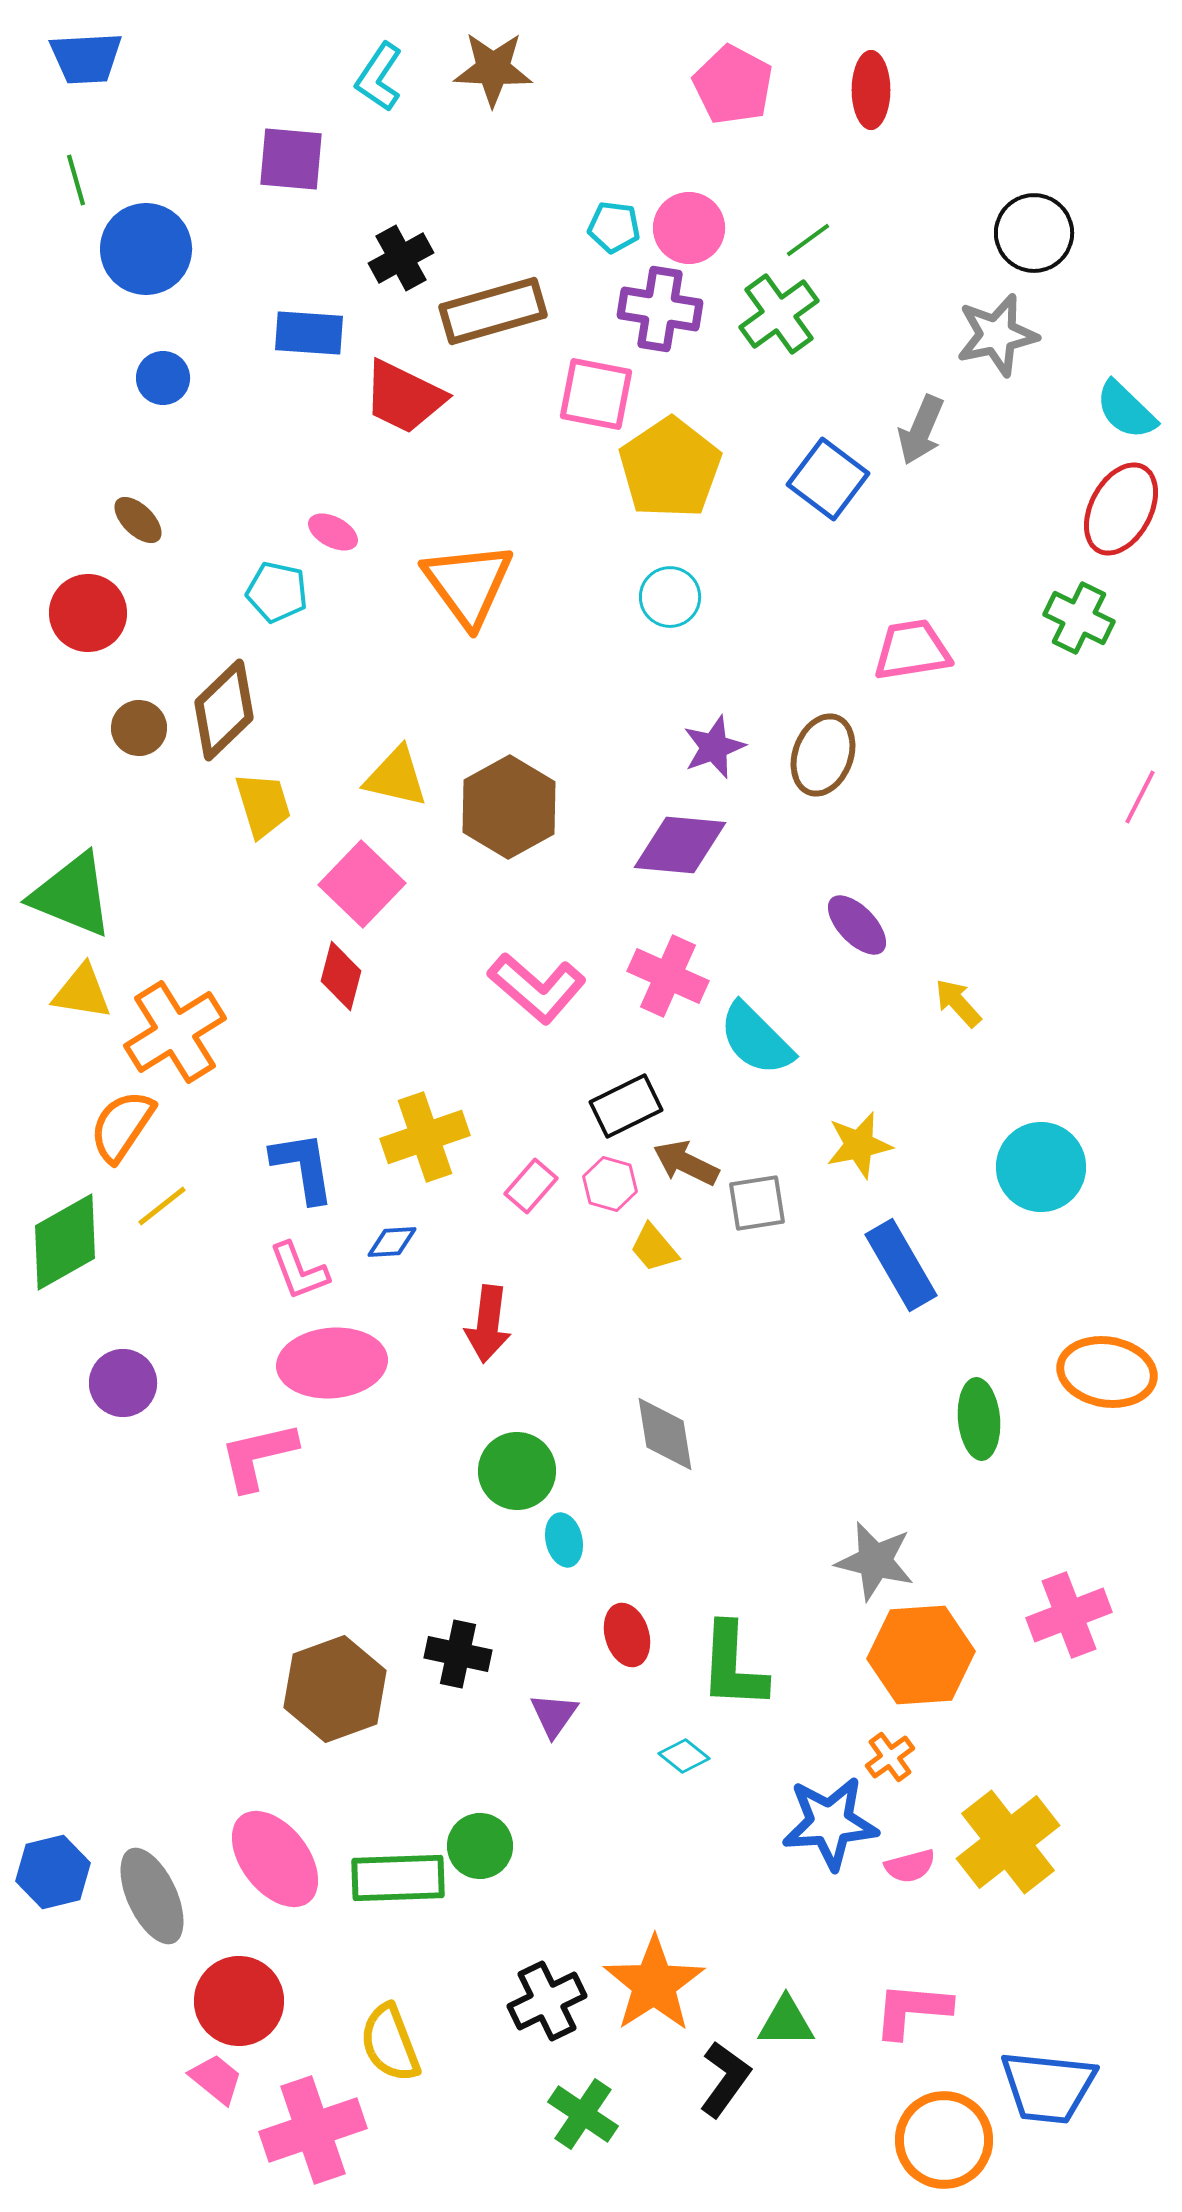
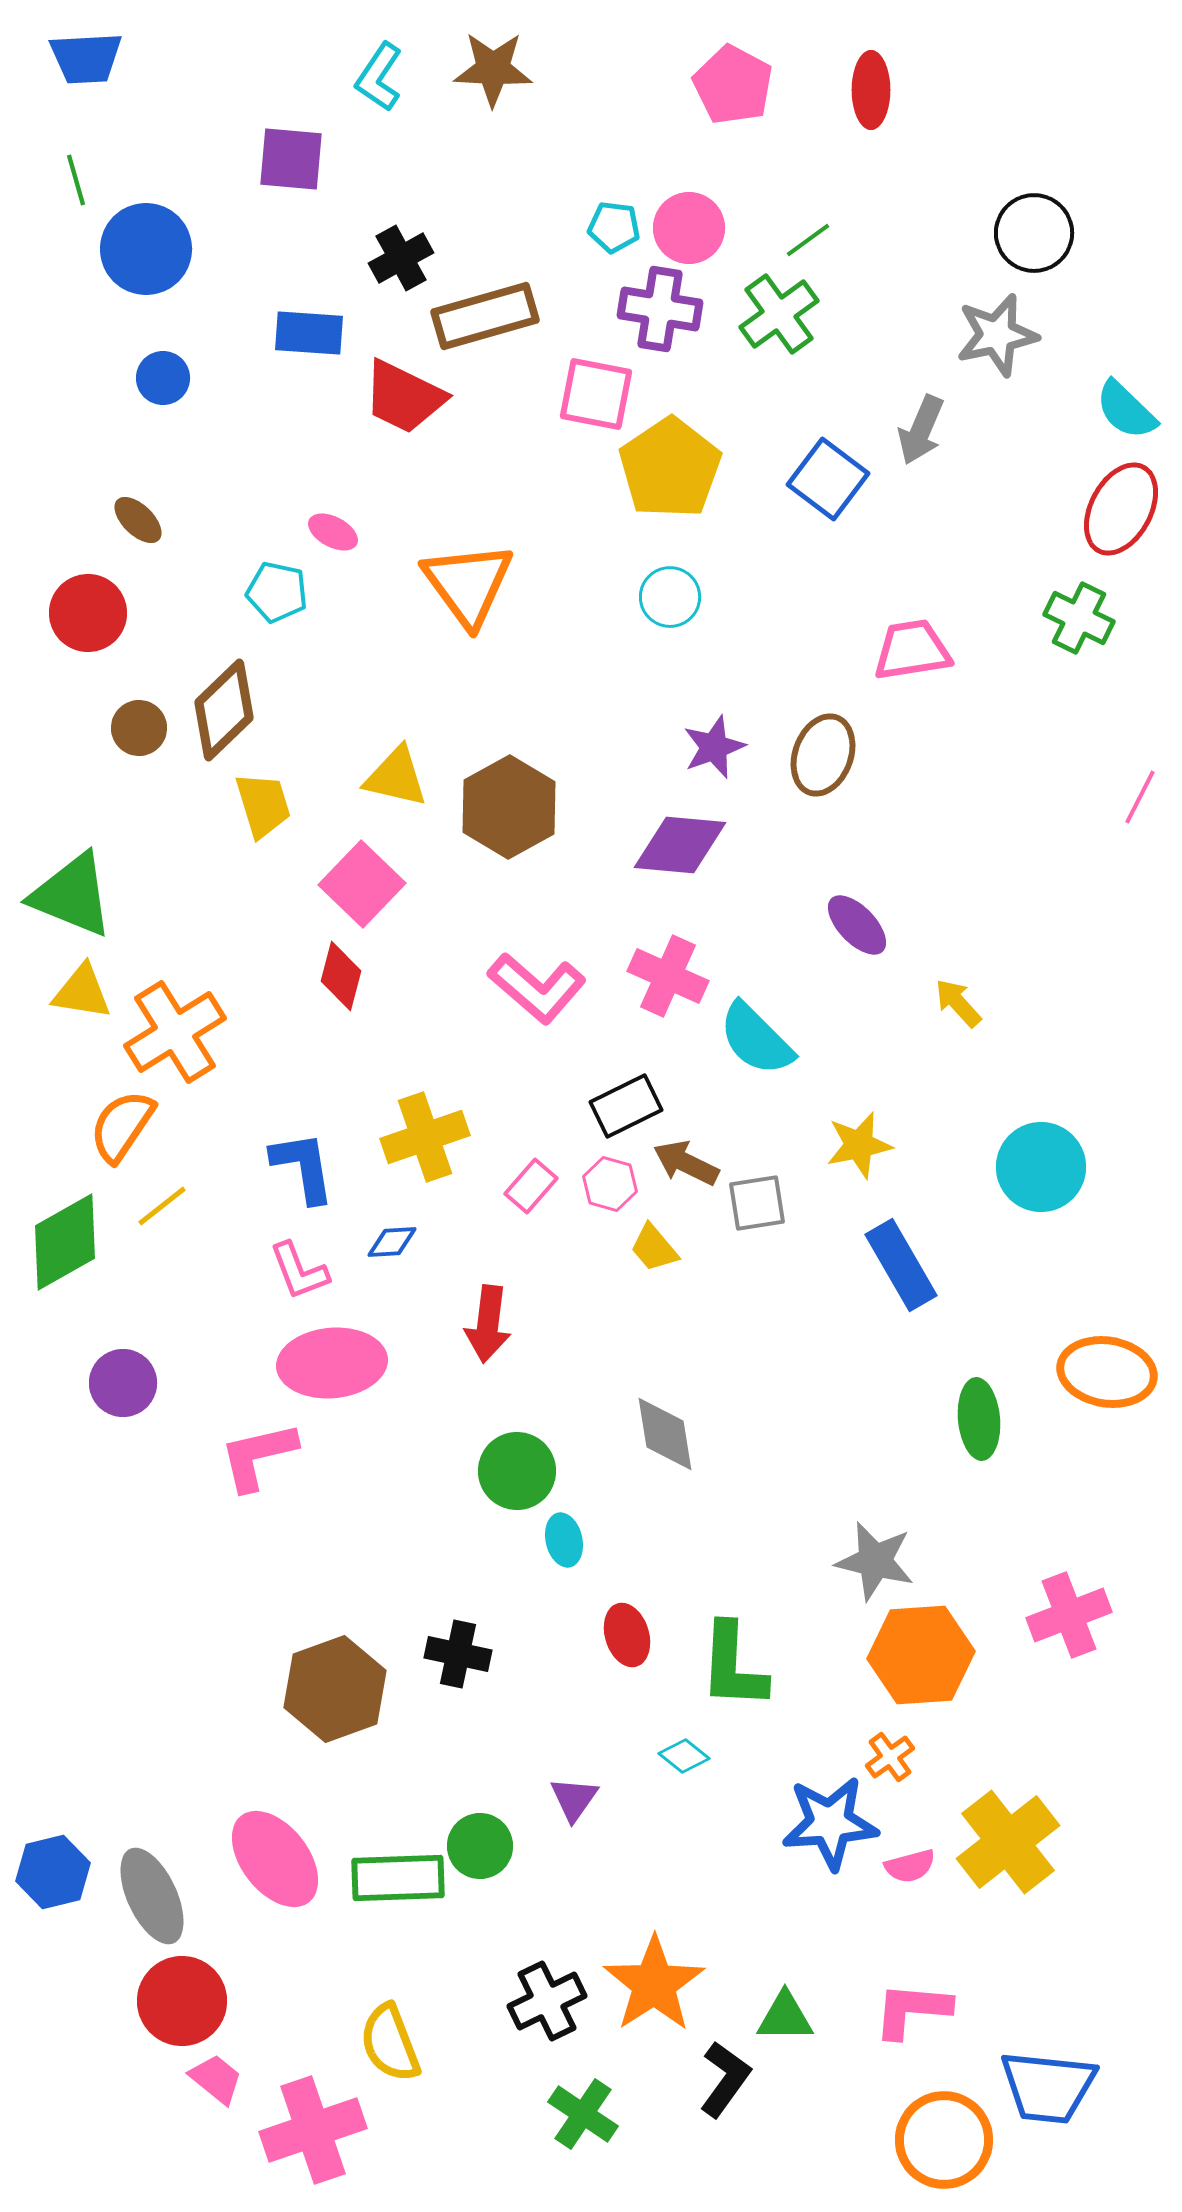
brown rectangle at (493, 311): moved 8 px left, 5 px down
purple triangle at (554, 1715): moved 20 px right, 84 px down
red circle at (239, 2001): moved 57 px left
green triangle at (786, 2022): moved 1 px left, 5 px up
